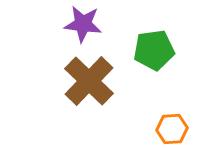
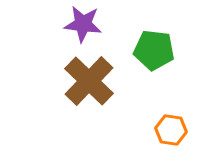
green pentagon: rotated 15 degrees clockwise
orange hexagon: moved 1 px left, 1 px down; rotated 12 degrees clockwise
